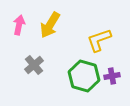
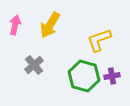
pink arrow: moved 4 px left
